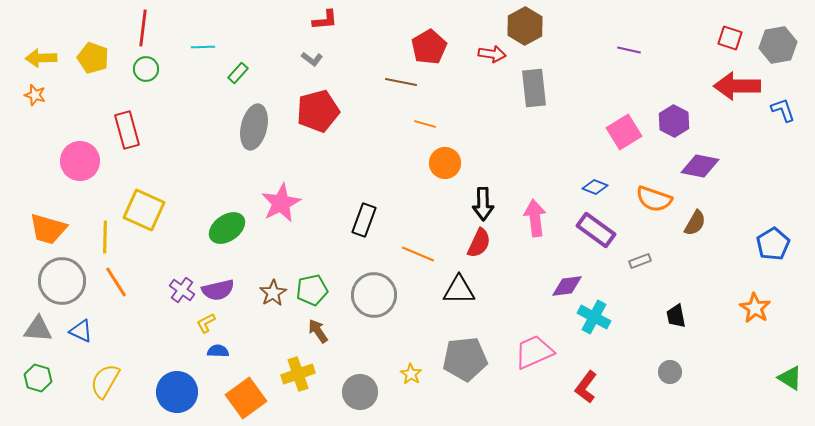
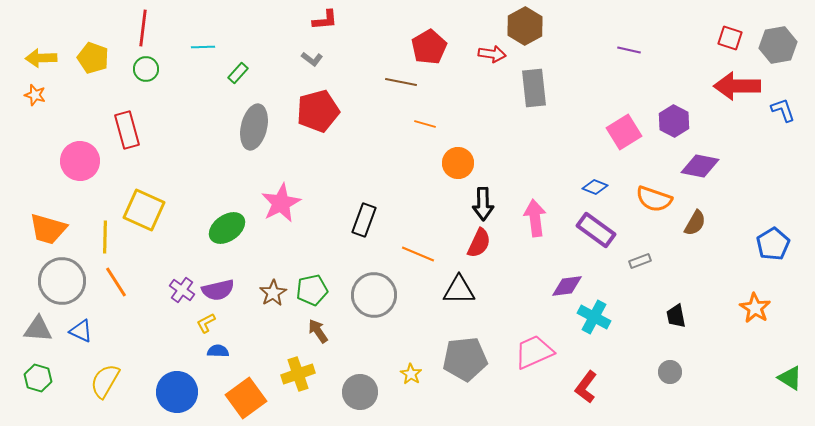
orange circle at (445, 163): moved 13 px right
